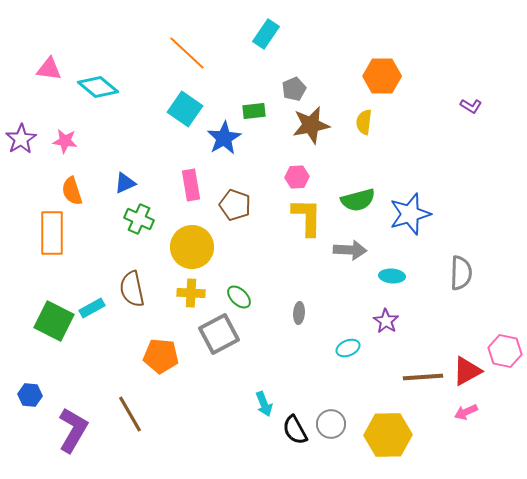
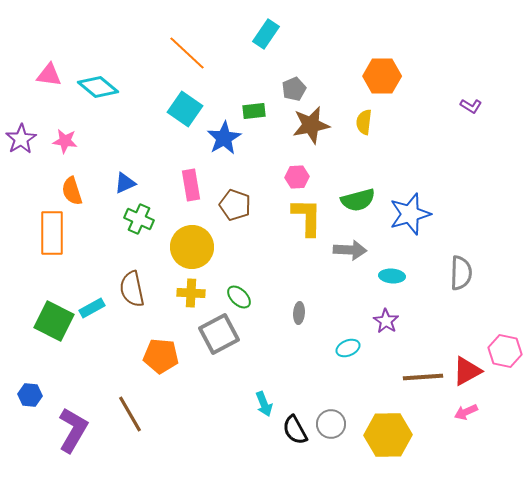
pink triangle at (49, 69): moved 6 px down
